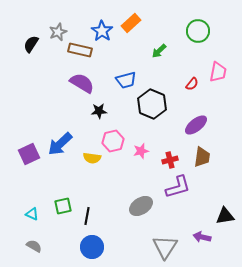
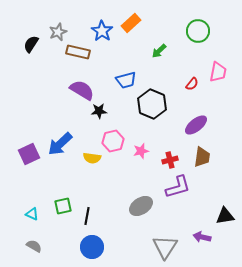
brown rectangle: moved 2 px left, 2 px down
purple semicircle: moved 7 px down
